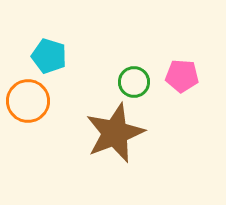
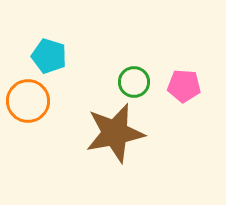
pink pentagon: moved 2 px right, 10 px down
brown star: rotated 10 degrees clockwise
